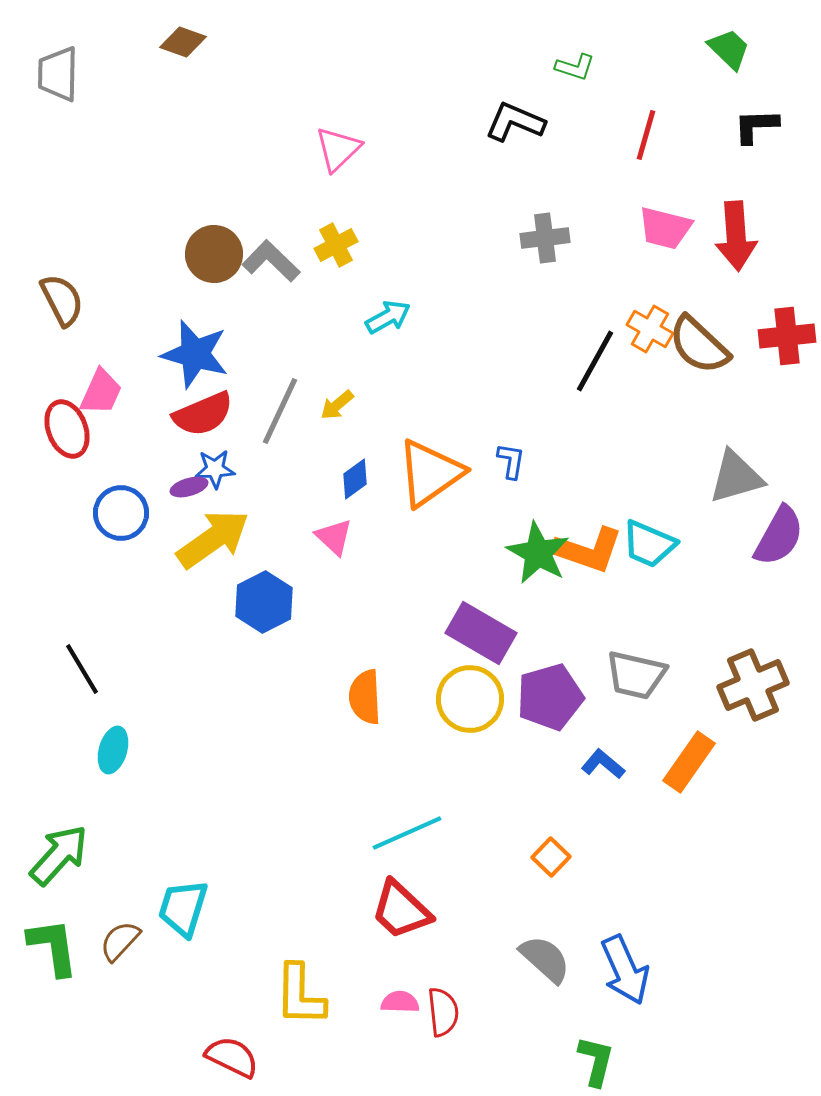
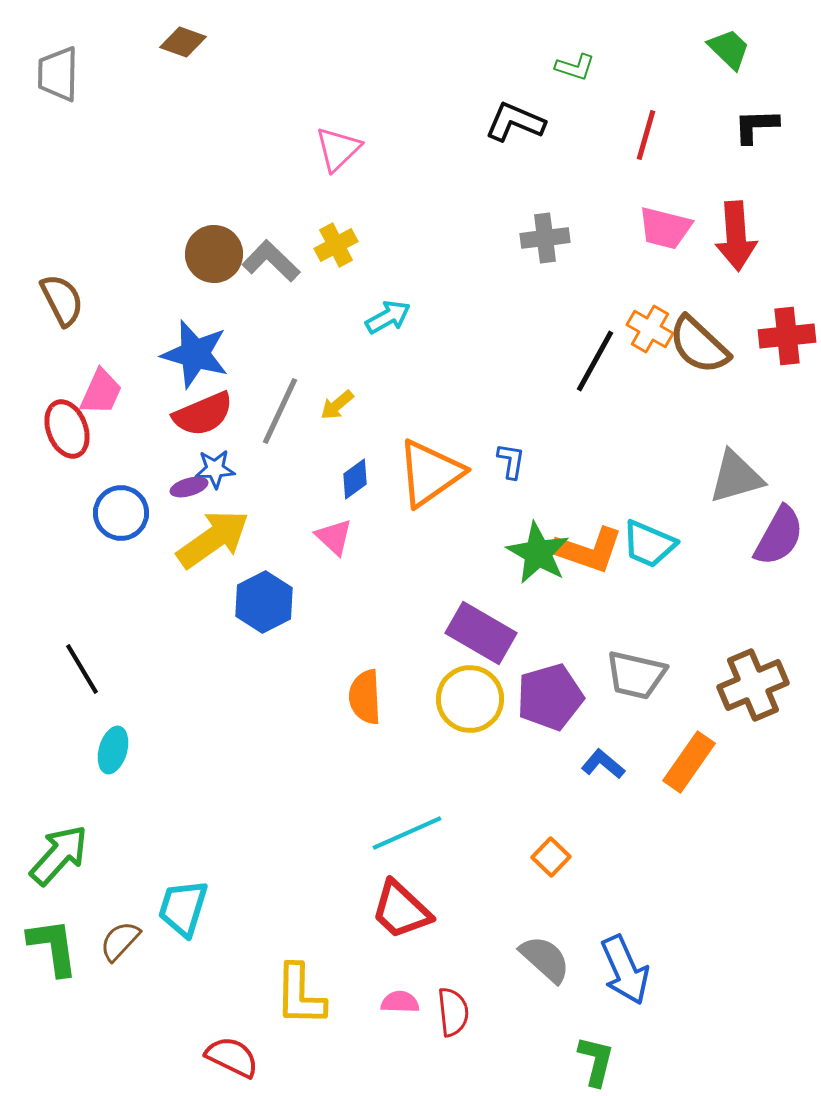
red semicircle at (443, 1012): moved 10 px right
